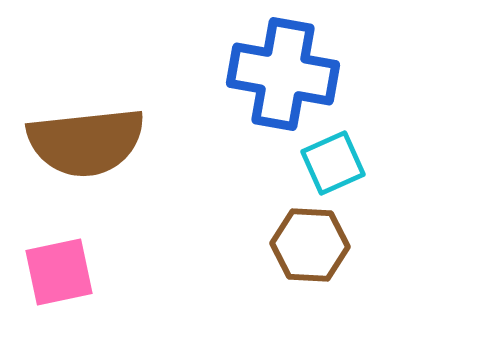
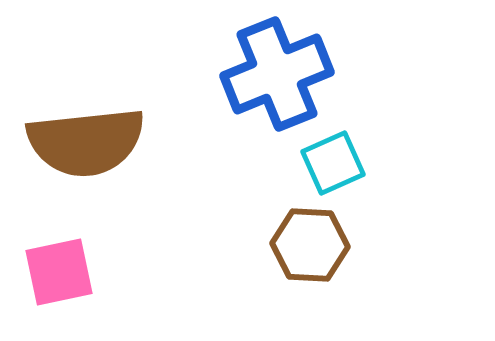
blue cross: moved 6 px left; rotated 32 degrees counterclockwise
